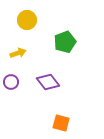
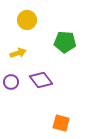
green pentagon: rotated 25 degrees clockwise
purple diamond: moved 7 px left, 2 px up
